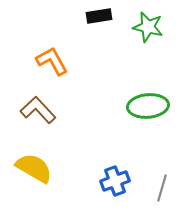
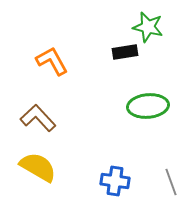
black rectangle: moved 26 px right, 36 px down
brown L-shape: moved 8 px down
yellow semicircle: moved 4 px right, 1 px up
blue cross: rotated 28 degrees clockwise
gray line: moved 9 px right, 6 px up; rotated 36 degrees counterclockwise
